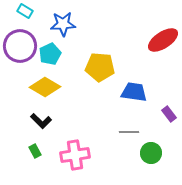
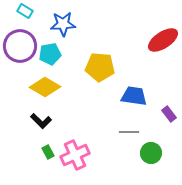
cyan pentagon: rotated 15 degrees clockwise
blue trapezoid: moved 4 px down
green rectangle: moved 13 px right, 1 px down
pink cross: rotated 16 degrees counterclockwise
